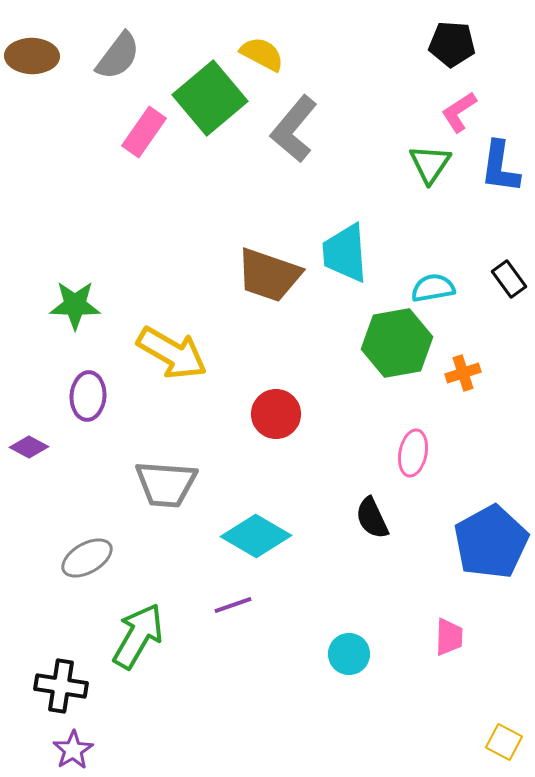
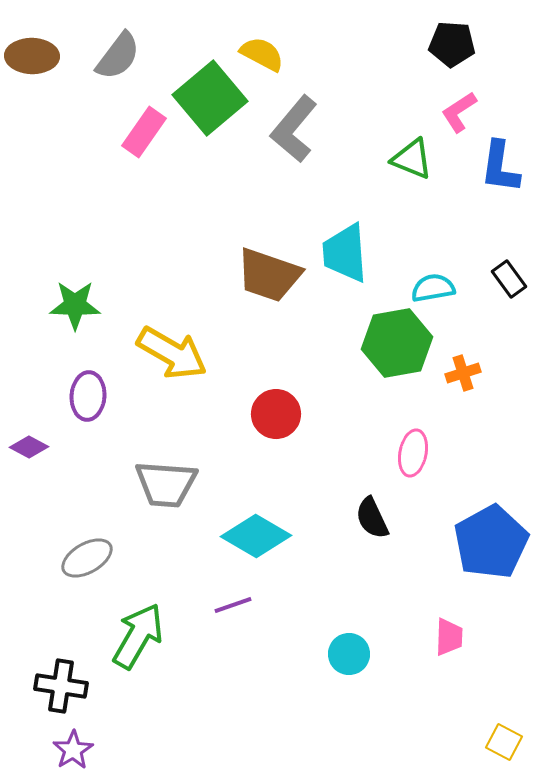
green triangle: moved 18 px left, 5 px up; rotated 42 degrees counterclockwise
